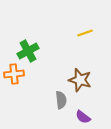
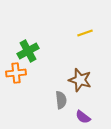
orange cross: moved 2 px right, 1 px up
